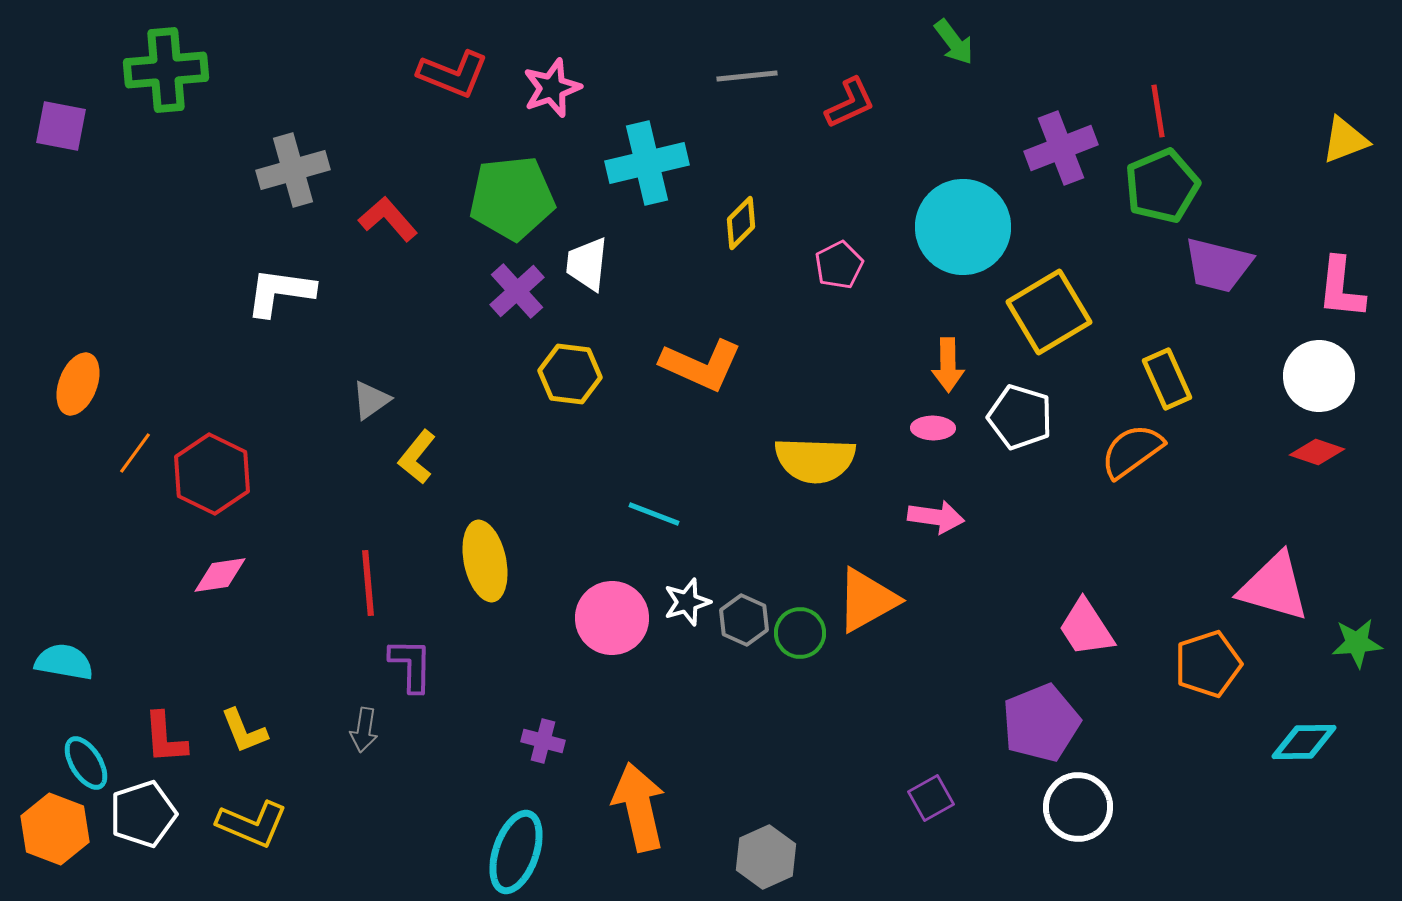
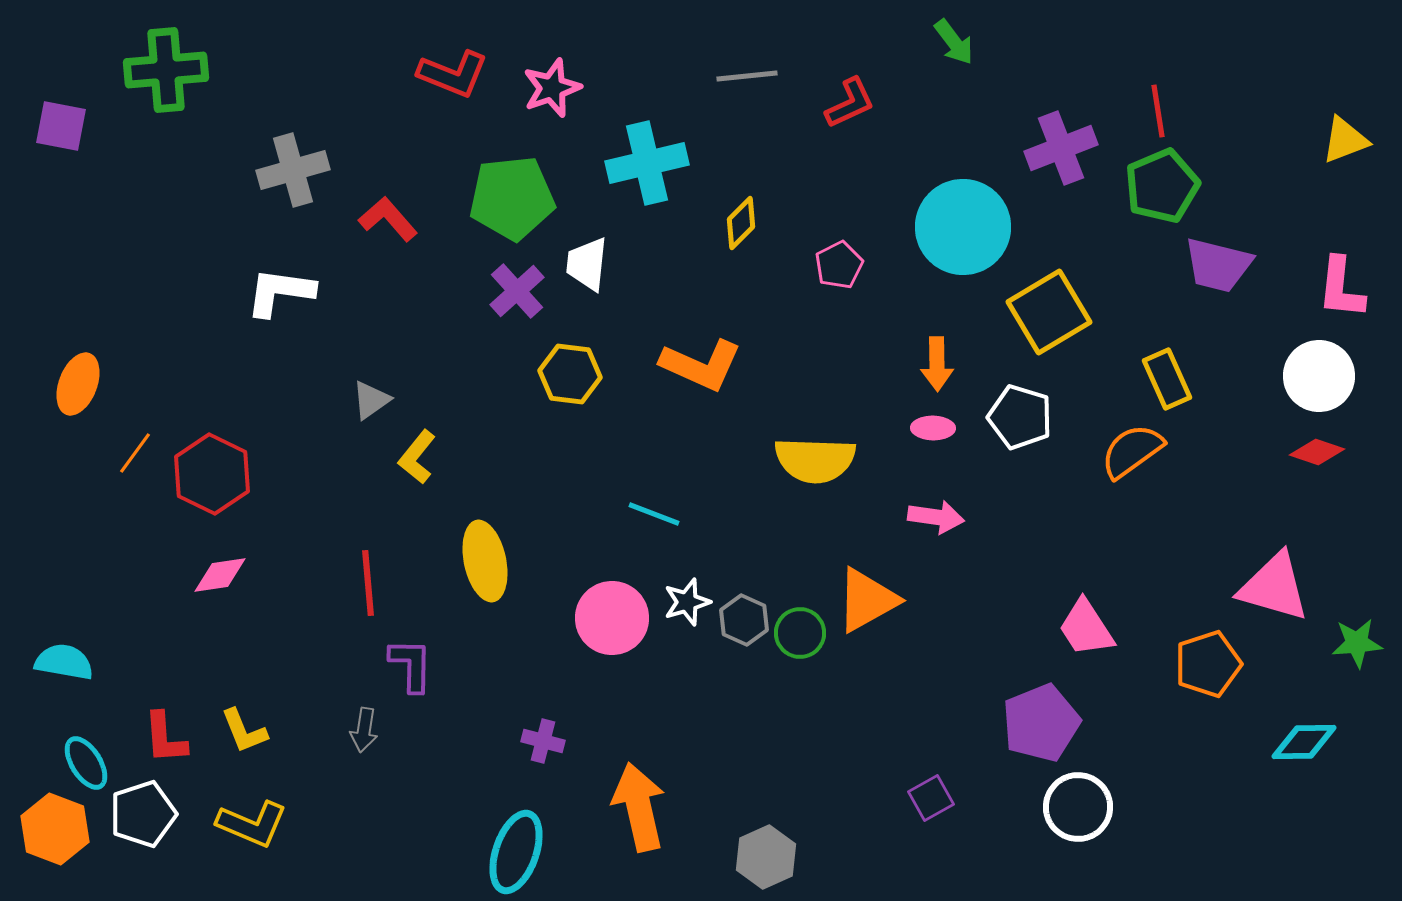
orange arrow at (948, 365): moved 11 px left, 1 px up
